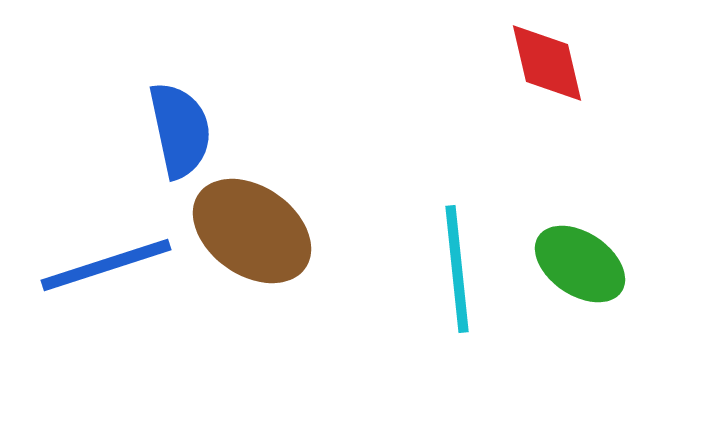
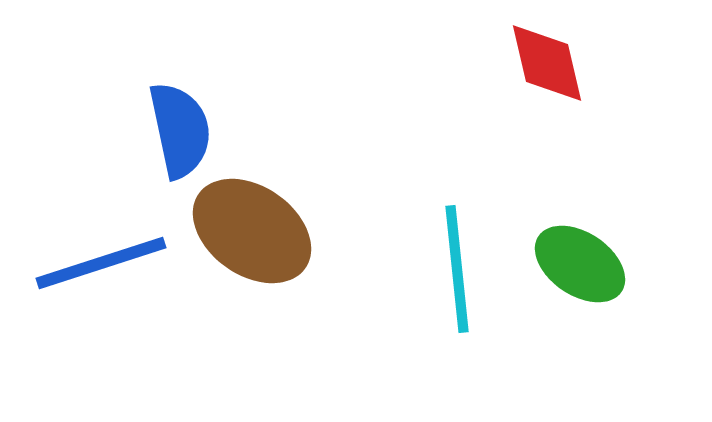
blue line: moved 5 px left, 2 px up
